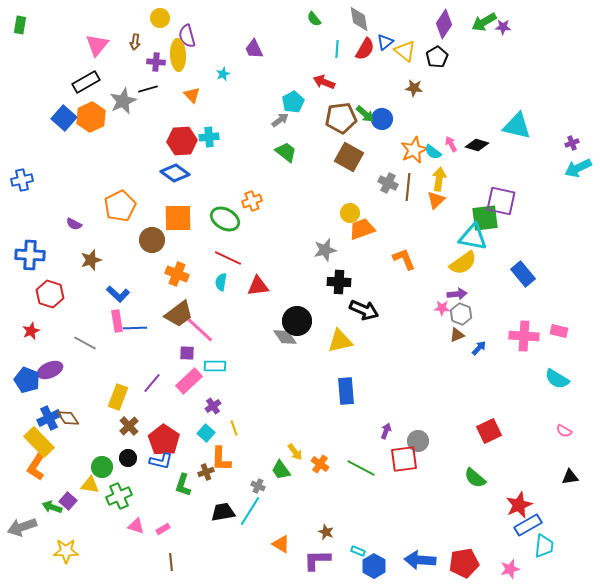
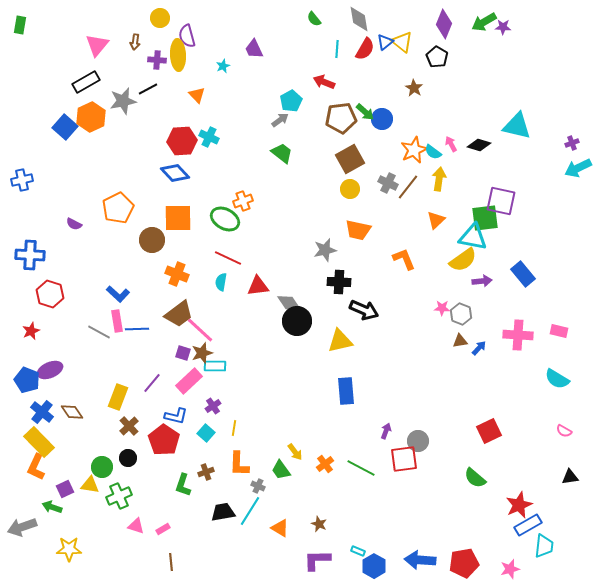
purple diamond at (444, 24): rotated 12 degrees counterclockwise
yellow triangle at (405, 51): moved 3 px left, 9 px up
black pentagon at (437, 57): rotated 10 degrees counterclockwise
purple cross at (156, 62): moved 1 px right, 2 px up
cyan star at (223, 74): moved 8 px up
brown star at (414, 88): rotated 24 degrees clockwise
black line at (148, 89): rotated 12 degrees counterclockwise
orange triangle at (192, 95): moved 5 px right
gray star at (123, 101): rotated 12 degrees clockwise
cyan pentagon at (293, 102): moved 2 px left, 1 px up
green arrow at (365, 114): moved 2 px up
blue square at (64, 118): moved 1 px right, 9 px down
cyan cross at (209, 137): rotated 30 degrees clockwise
black diamond at (477, 145): moved 2 px right
green trapezoid at (286, 152): moved 4 px left, 1 px down
brown square at (349, 157): moved 1 px right, 2 px down; rotated 32 degrees clockwise
blue diamond at (175, 173): rotated 12 degrees clockwise
brown line at (408, 187): rotated 32 degrees clockwise
orange triangle at (436, 200): moved 20 px down
orange cross at (252, 201): moved 9 px left
orange pentagon at (120, 206): moved 2 px left, 2 px down
yellow circle at (350, 213): moved 24 px up
orange trapezoid at (362, 229): moved 4 px left, 1 px down; rotated 148 degrees counterclockwise
brown star at (91, 260): moved 111 px right, 93 px down
yellow semicircle at (463, 263): moved 3 px up
purple arrow at (457, 294): moved 25 px right, 13 px up
blue line at (135, 328): moved 2 px right, 1 px down
brown triangle at (457, 335): moved 3 px right, 6 px down; rotated 14 degrees clockwise
pink cross at (524, 336): moved 6 px left, 1 px up
gray diamond at (285, 337): moved 4 px right, 34 px up
gray line at (85, 343): moved 14 px right, 11 px up
purple square at (187, 353): moved 4 px left; rotated 14 degrees clockwise
blue cross at (49, 418): moved 7 px left, 6 px up; rotated 25 degrees counterclockwise
brown diamond at (68, 418): moved 4 px right, 6 px up
yellow line at (234, 428): rotated 28 degrees clockwise
orange L-shape at (221, 459): moved 18 px right, 5 px down
blue L-shape at (161, 461): moved 15 px right, 45 px up
orange cross at (320, 464): moved 5 px right; rotated 18 degrees clockwise
orange L-shape at (36, 467): rotated 8 degrees counterclockwise
purple square at (68, 501): moved 3 px left, 12 px up; rotated 24 degrees clockwise
brown star at (326, 532): moved 7 px left, 8 px up
orange triangle at (281, 544): moved 1 px left, 16 px up
yellow star at (66, 551): moved 3 px right, 2 px up
